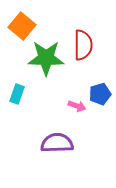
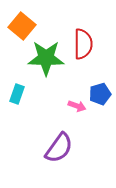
red semicircle: moved 1 px up
purple semicircle: moved 2 px right, 5 px down; rotated 128 degrees clockwise
